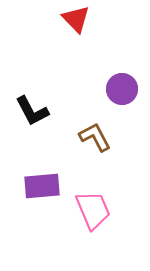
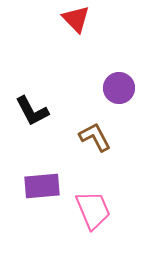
purple circle: moved 3 px left, 1 px up
